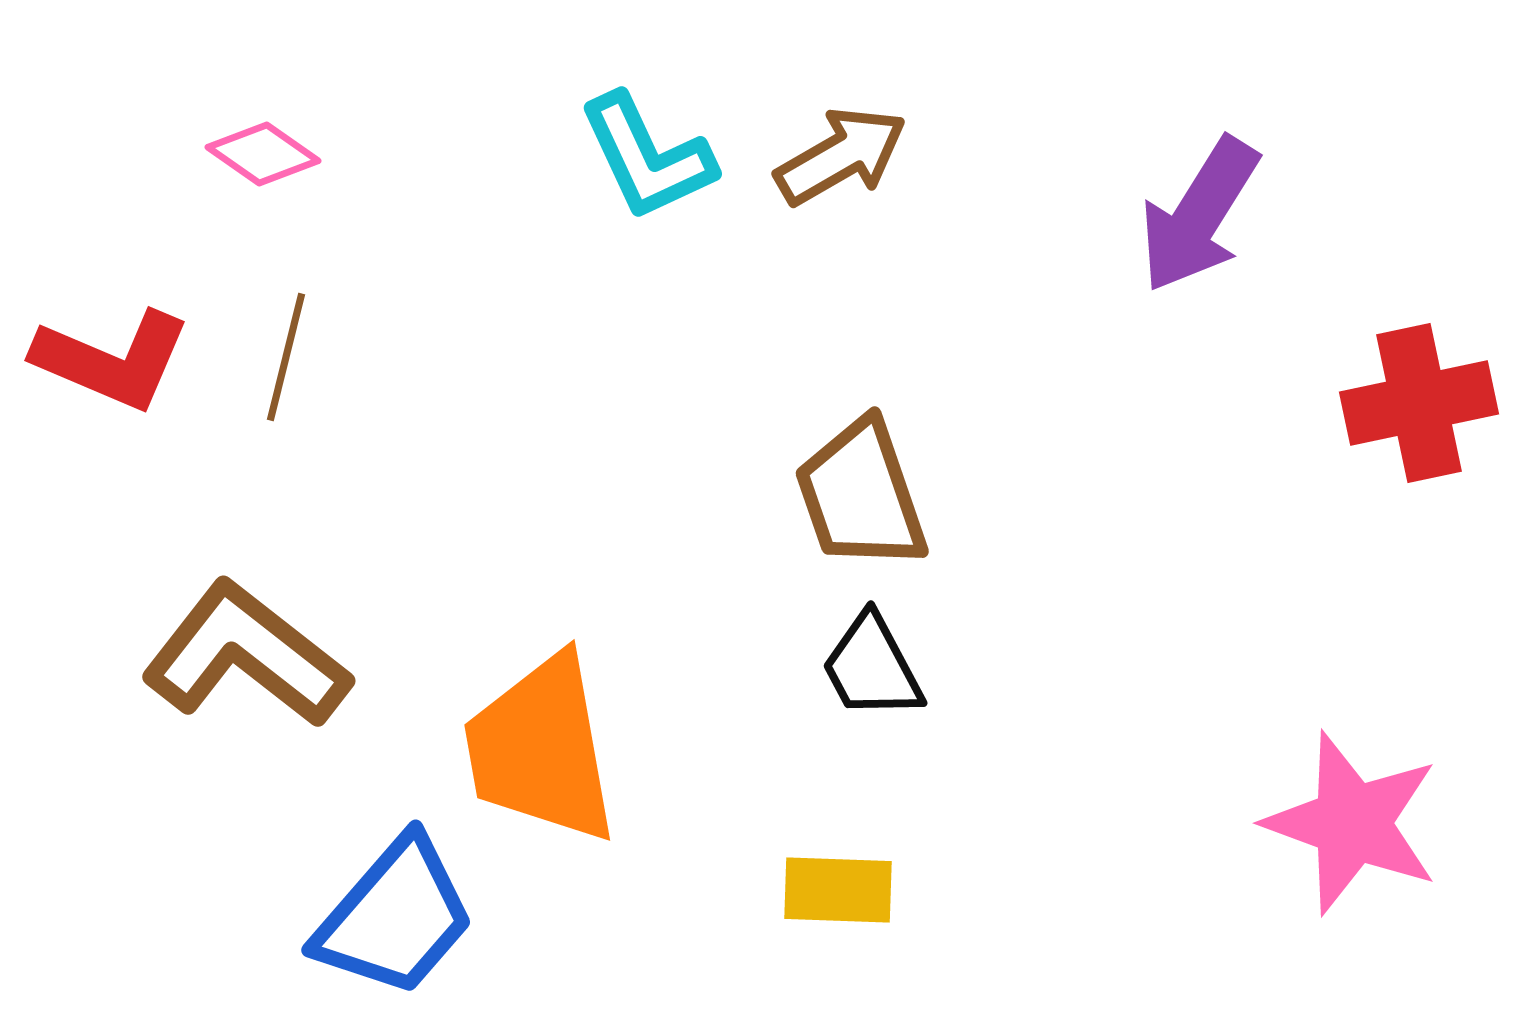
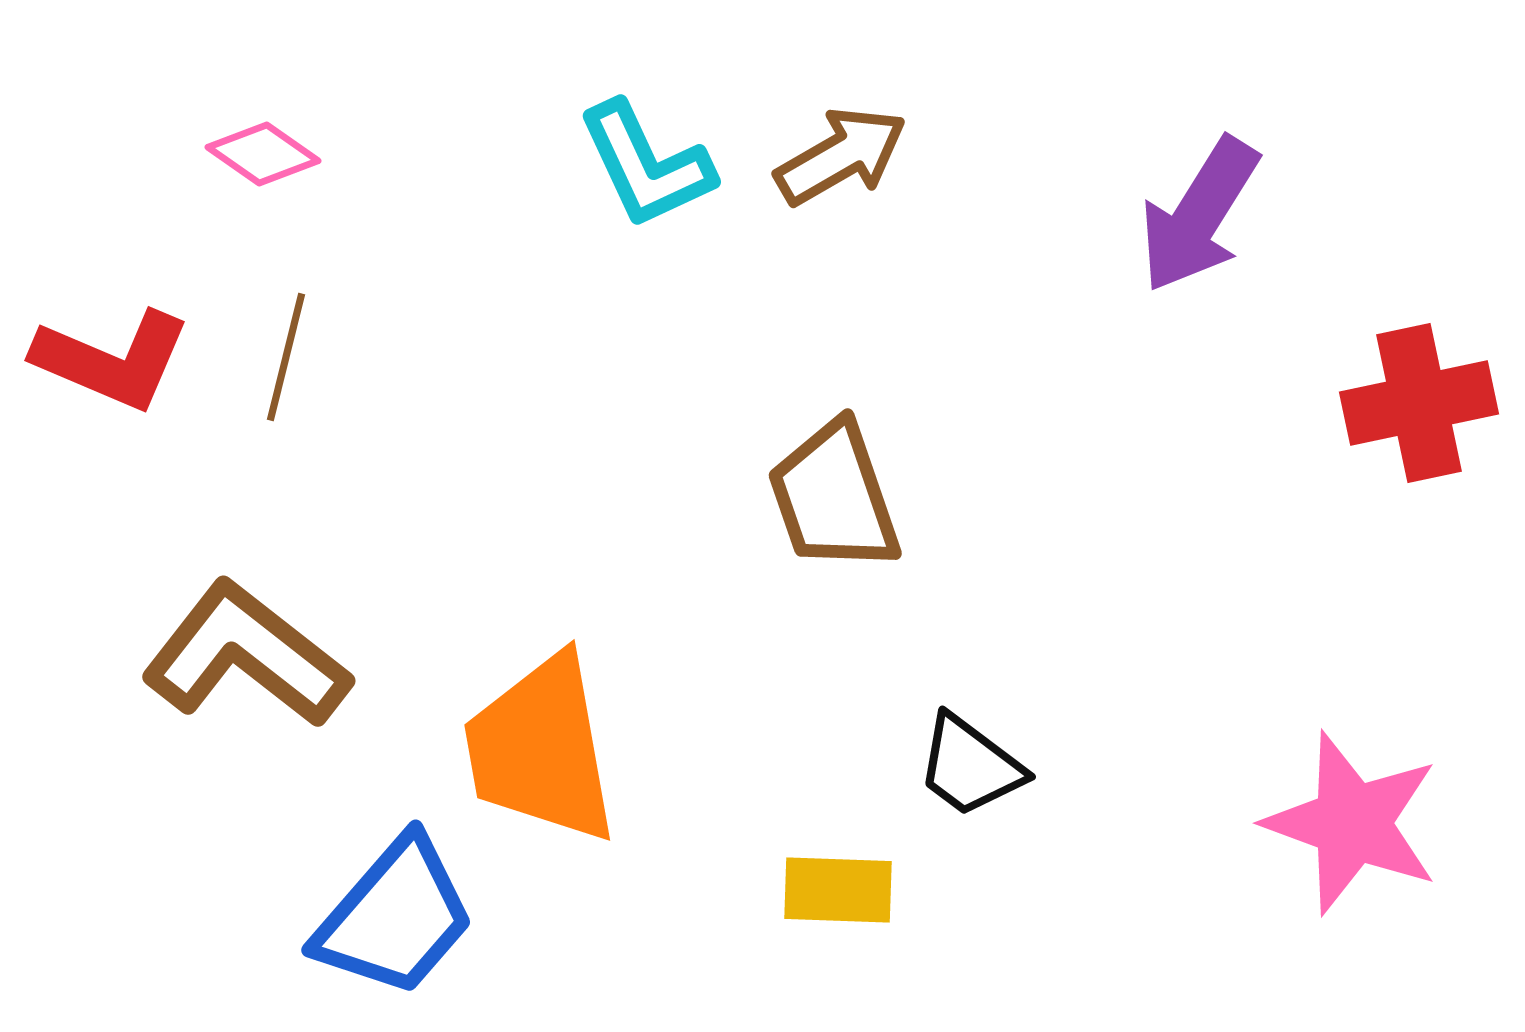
cyan L-shape: moved 1 px left, 8 px down
brown trapezoid: moved 27 px left, 2 px down
black trapezoid: moved 98 px right, 99 px down; rotated 25 degrees counterclockwise
